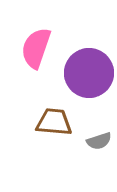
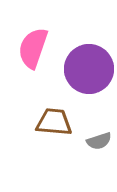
pink semicircle: moved 3 px left
purple circle: moved 4 px up
